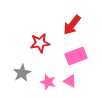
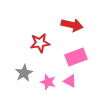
red arrow: rotated 115 degrees counterclockwise
pink rectangle: moved 1 px down
gray star: moved 2 px right
